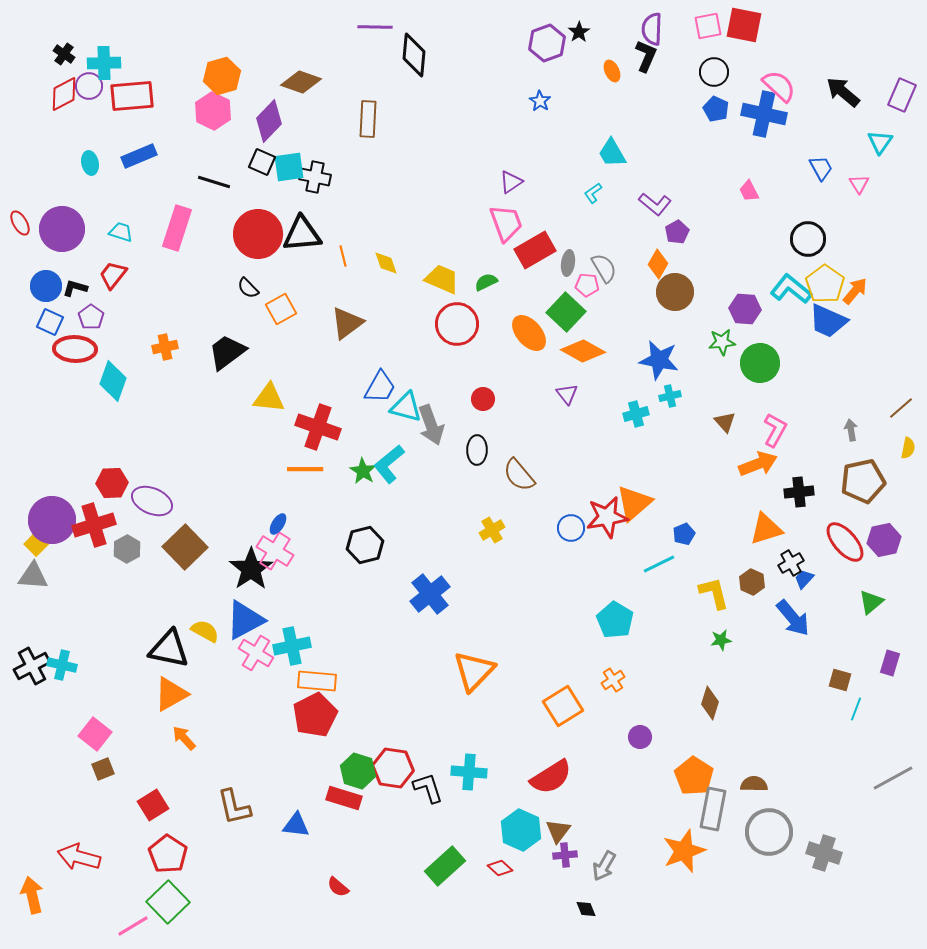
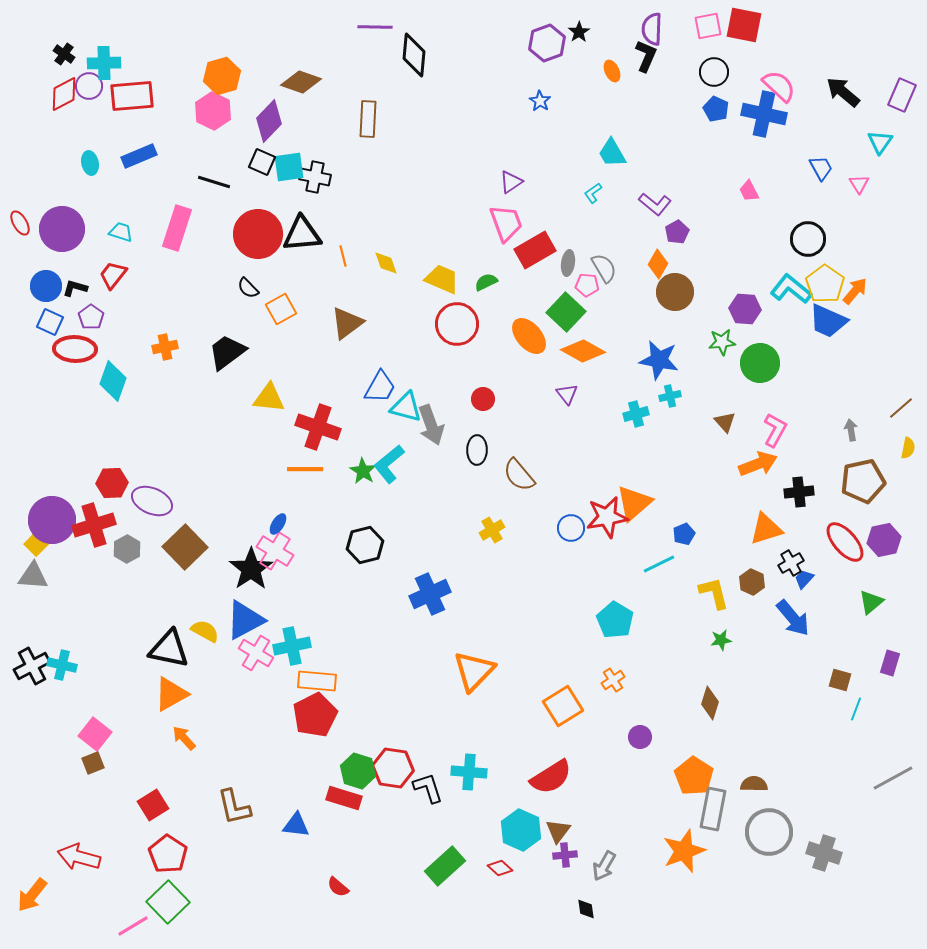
orange ellipse at (529, 333): moved 3 px down
blue cross at (430, 594): rotated 15 degrees clockwise
brown square at (103, 769): moved 10 px left, 6 px up
orange arrow at (32, 895): rotated 129 degrees counterclockwise
black diamond at (586, 909): rotated 15 degrees clockwise
